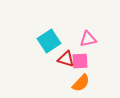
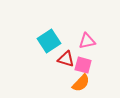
pink triangle: moved 1 px left, 2 px down
pink square: moved 3 px right, 4 px down; rotated 18 degrees clockwise
